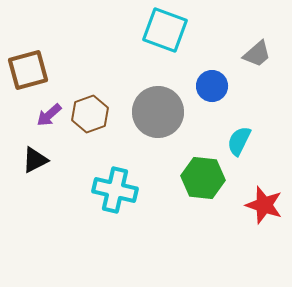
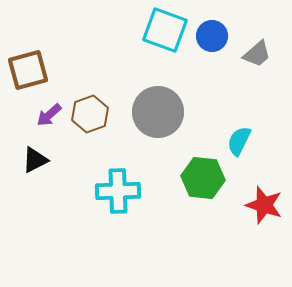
blue circle: moved 50 px up
cyan cross: moved 3 px right, 1 px down; rotated 15 degrees counterclockwise
